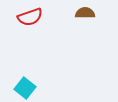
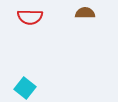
red semicircle: rotated 20 degrees clockwise
